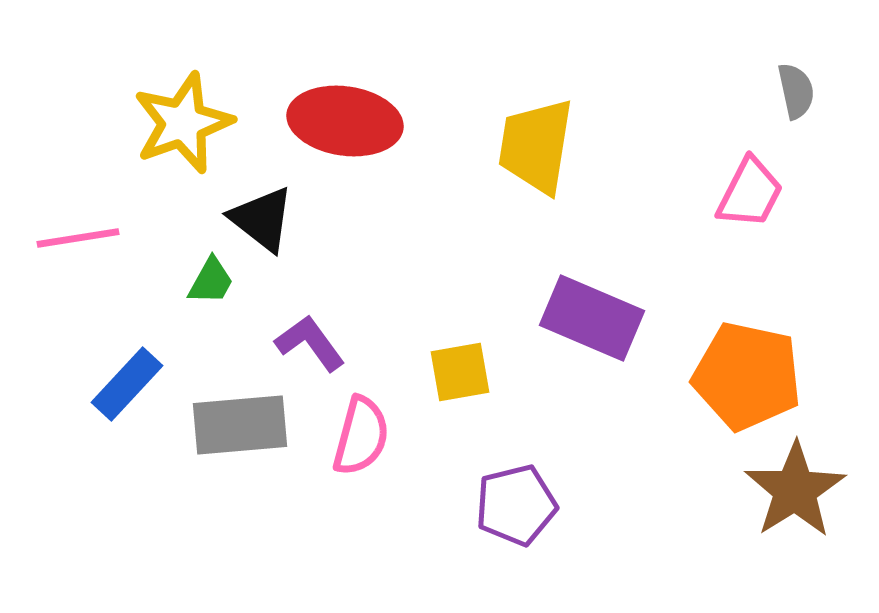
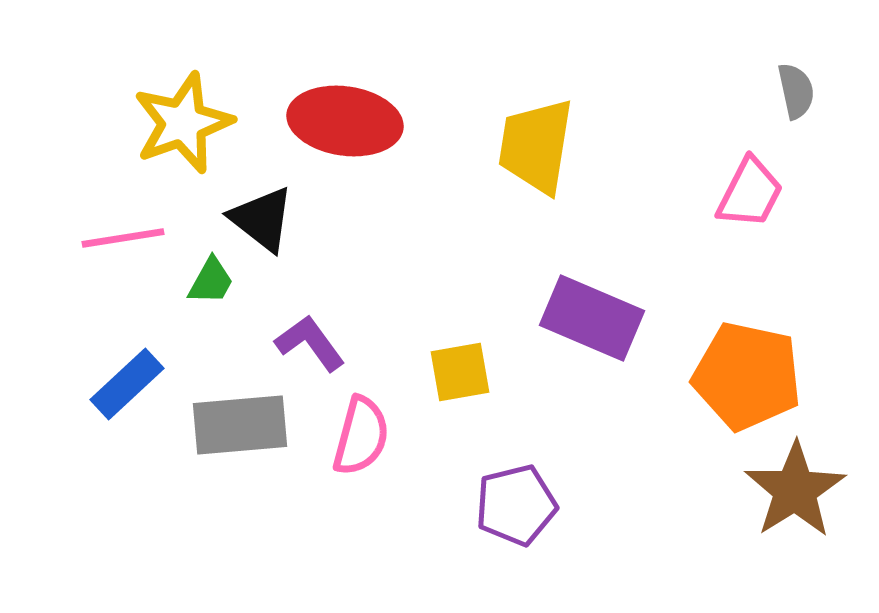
pink line: moved 45 px right
blue rectangle: rotated 4 degrees clockwise
